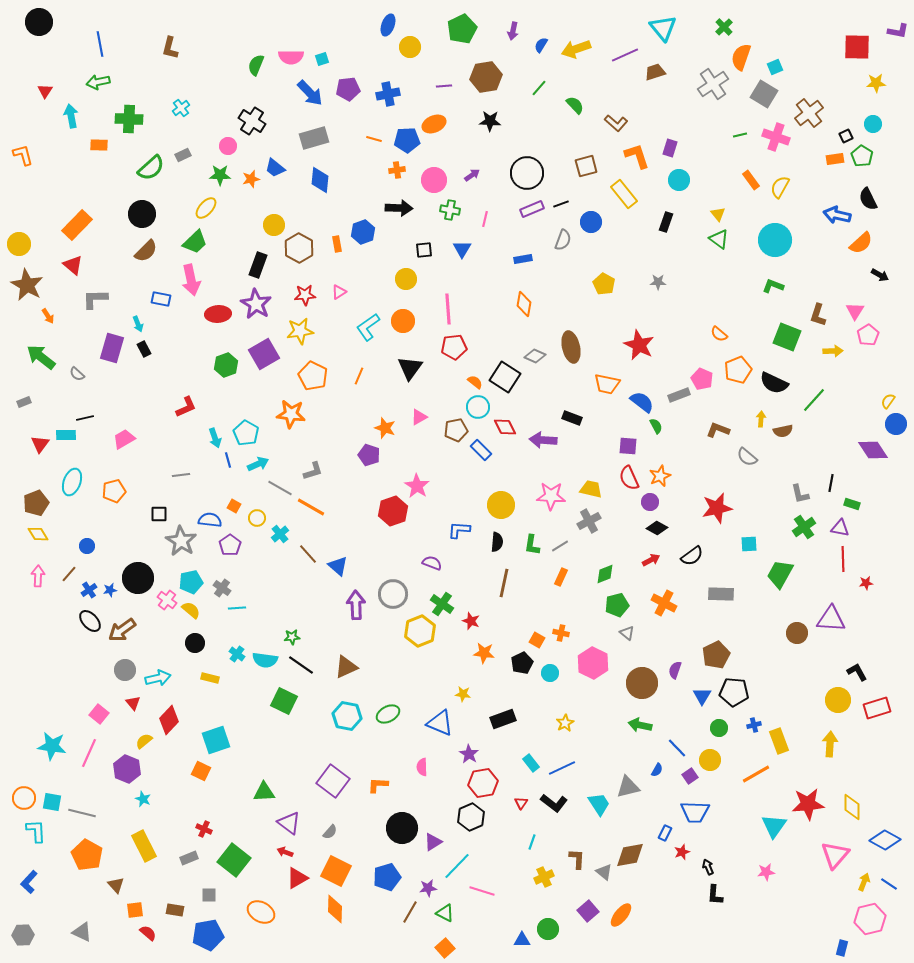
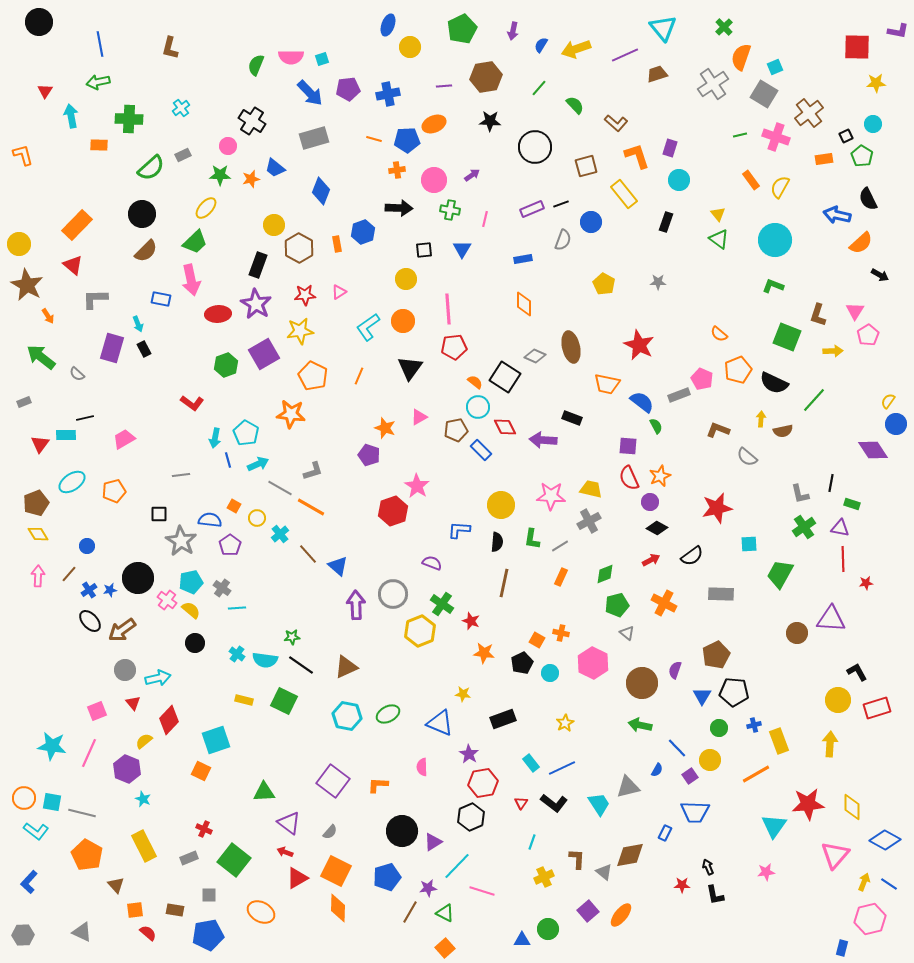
brown trapezoid at (655, 72): moved 2 px right, 2 px down
orange rectangle at (835, 159): moved 11 px left
black circle at (527, 173): moved 8 px right, 26 px up
blue diamond at (320, 180): moved 1 px right, 11 px down; rotated 16 degrees clockwise
orange diamond at (524, 304): rotated 10 degrees counterclockwise
red L-shape at (186, 407): moved 6 px right, 4 px up; rotated 60 degrees clockwise
cyan arrow at (215, 438): rotated 30 degrees clockwise
cyan ellipse at (72, 482): rotated 36 degrees clockwise
green L-shape at (532, 545): moved 6 px up
yellow rectangle at (210, 678): moved 34 px right, 22 px down
pink square at (99, 714): moved 2 px left, 3 px up; rotated 30 degrees clockwise
black circle at (402, 828): moved 3 px down
cyan L-shape at (36, 831): rotated 130 degrees clockwise
red star at (682, 852): moved 33 px down; rotated 21 degrees clockwise
black L-shape at (715, 895): rotated 15 degrees counterclockwise
orange diamond at (335, 909): moved 3 px right, 1 px up
